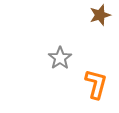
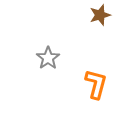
gray star: moved 12 px left
